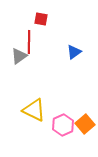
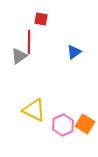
orange square: rotated 18 degrees counterclockwise
